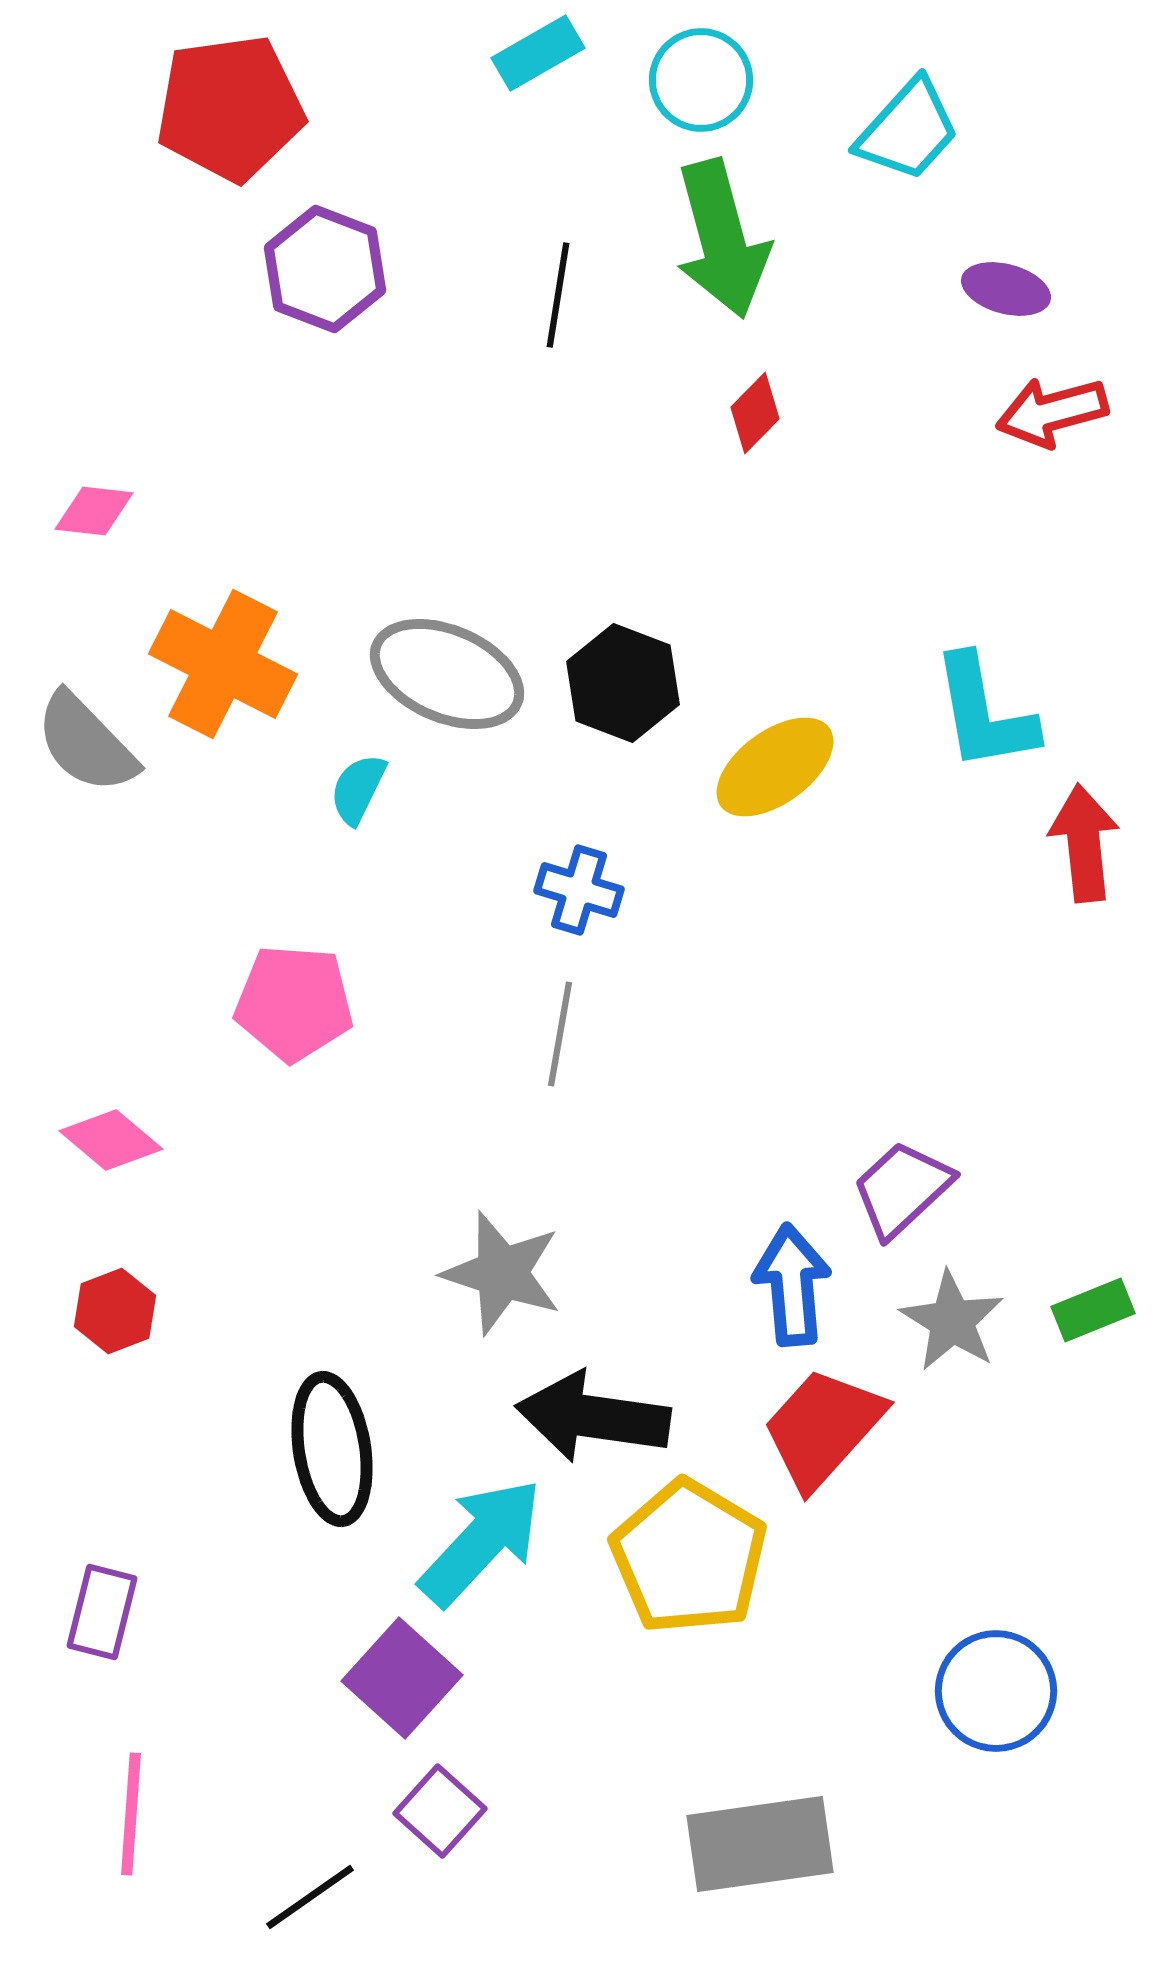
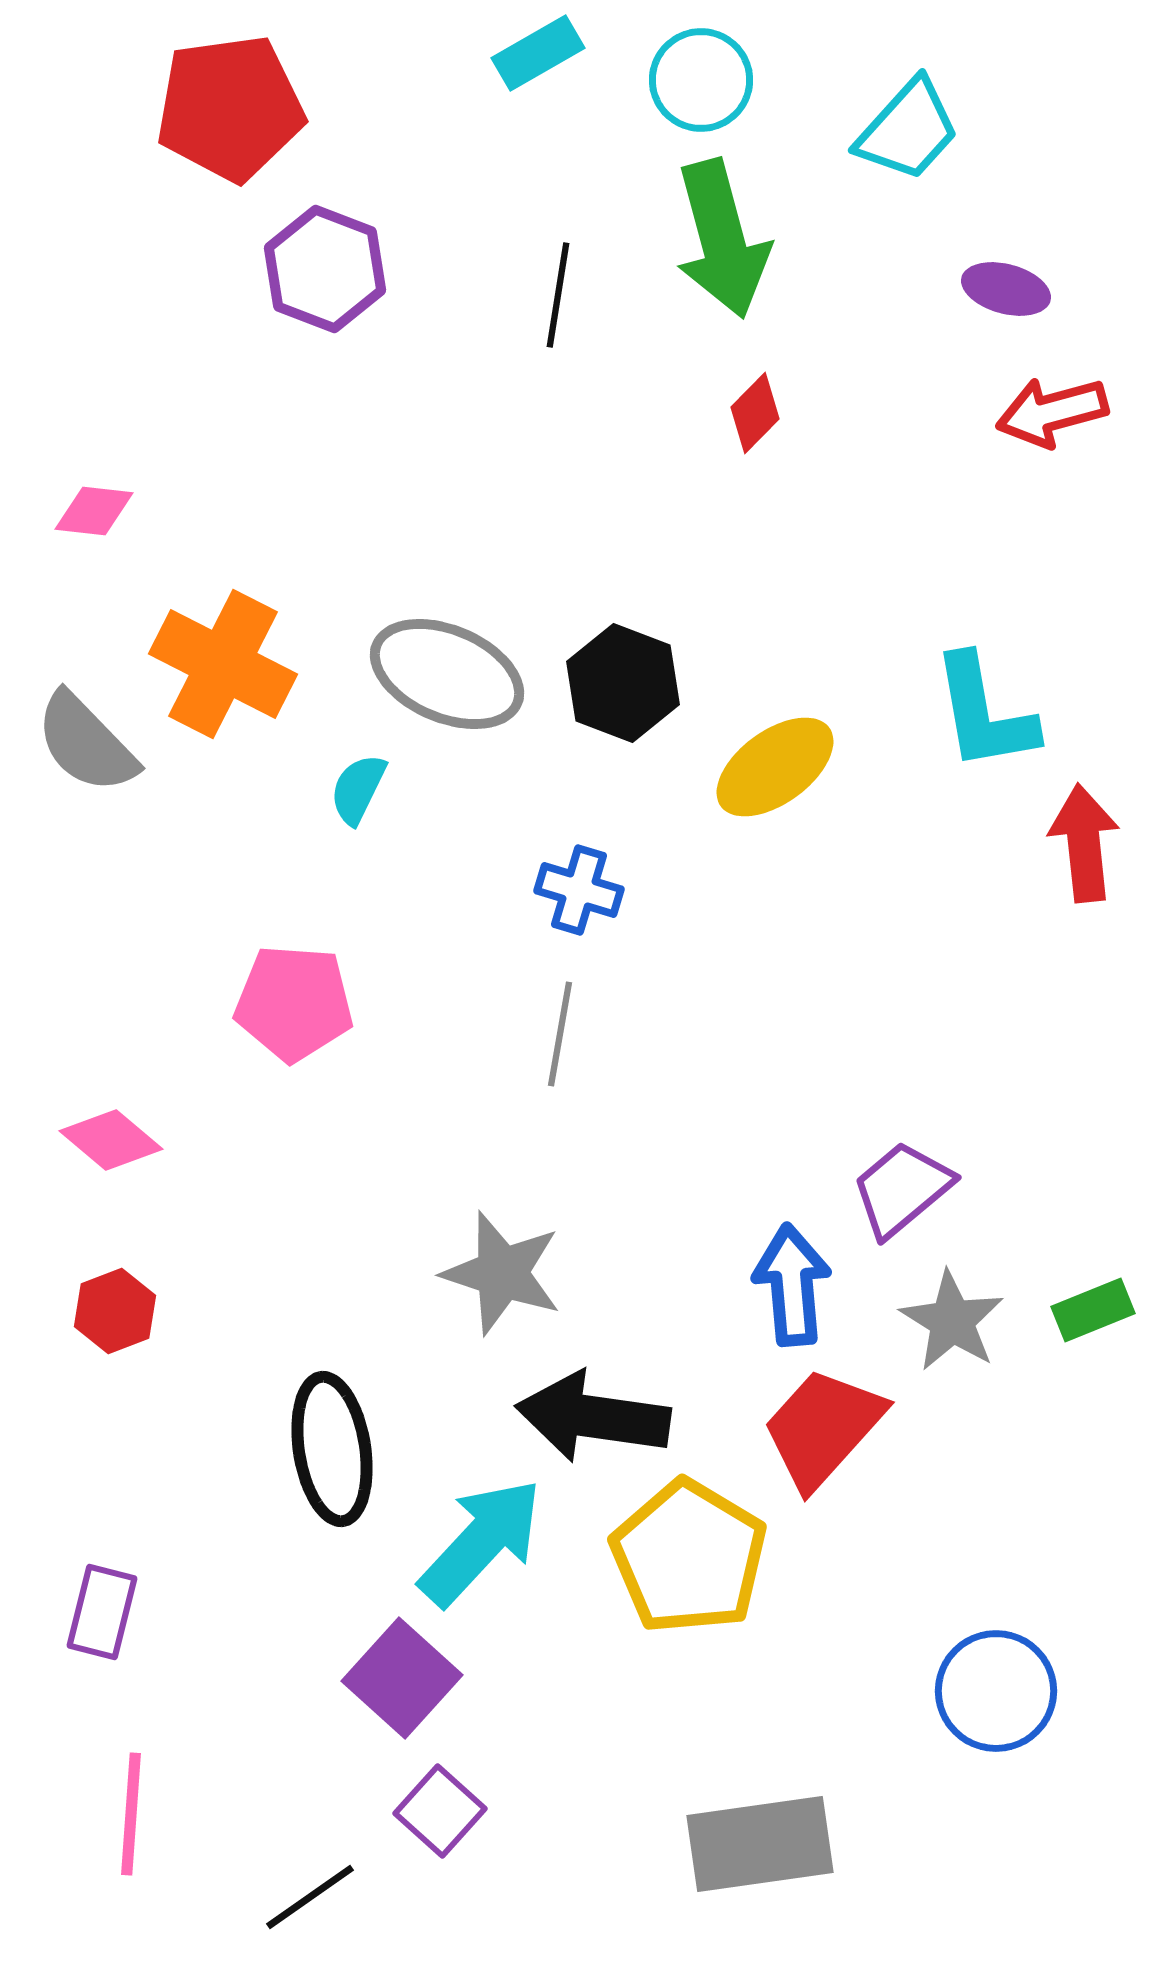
purple trapezoid at (902, 1189): rotated 3 degrees clockwise
